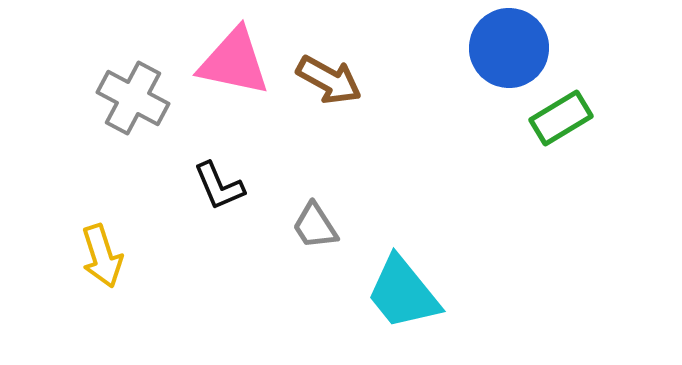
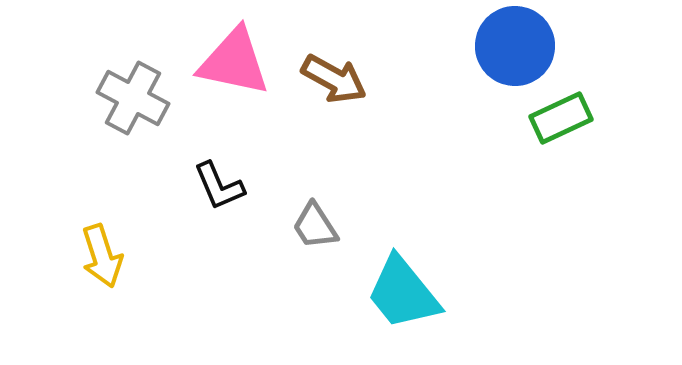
blue circle: moved 6 px right, 2 px up
brown arrow: moved 5 px right, 1 px up
green rectangle: rotated 6 degrees clockwise
